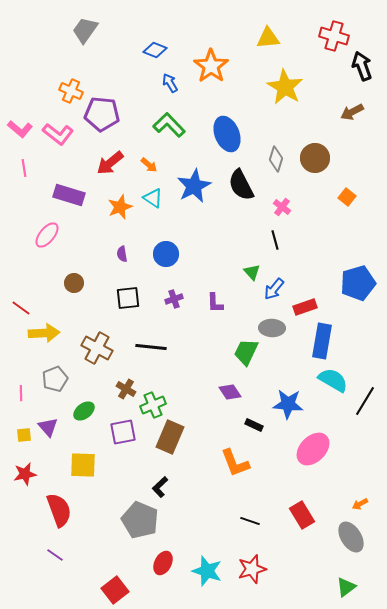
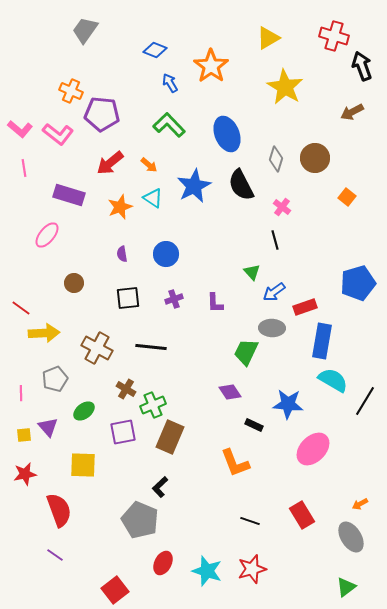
yellow triangle at (268, 38): rotated 25 degrees counterclockwise
blue arrow at (274, 289): moved 3 px down; rotated 15 degrees clockwise
